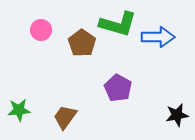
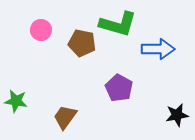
blue arrow: moved 12 px down
brown pentagon: rotated 24 degrees counterclockwise
purple pentagon: moved 1 px right
green star: moved 3 px left, 9 px up; rotated 15 degrees clockwise
